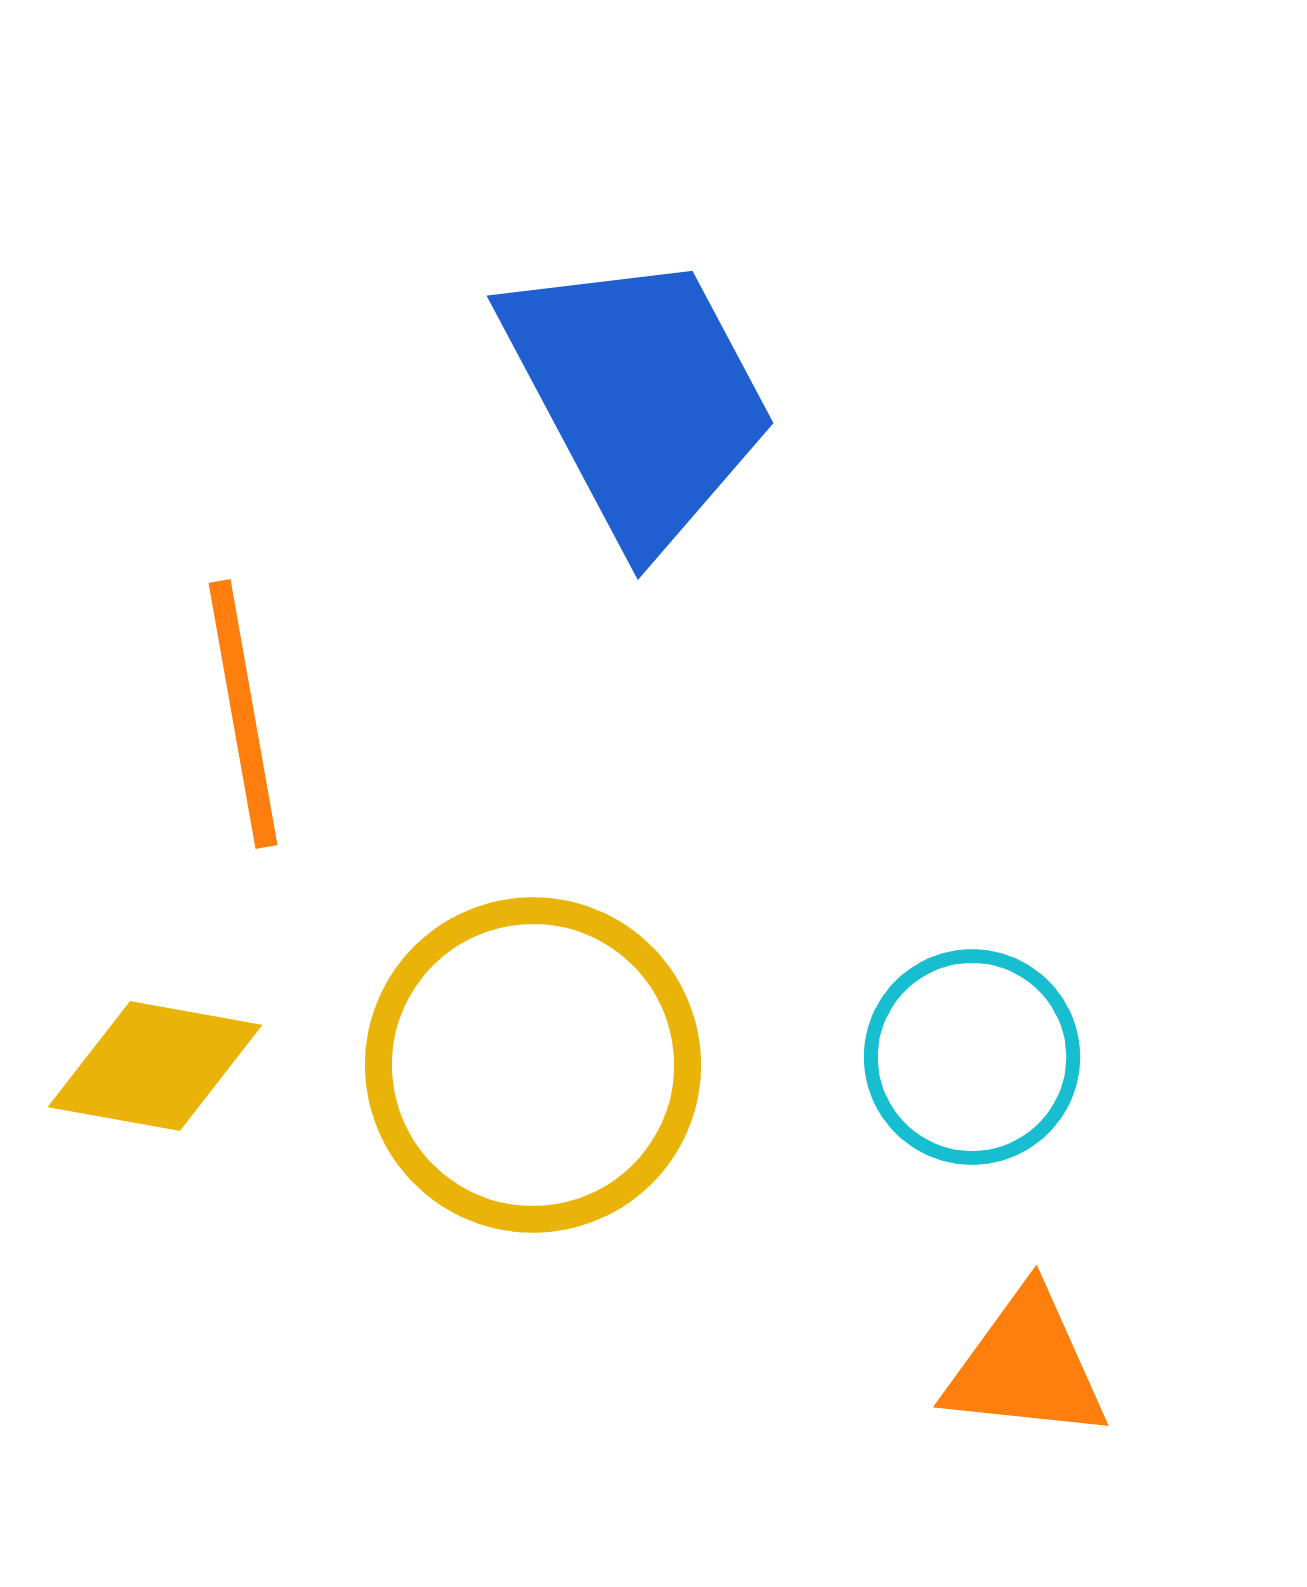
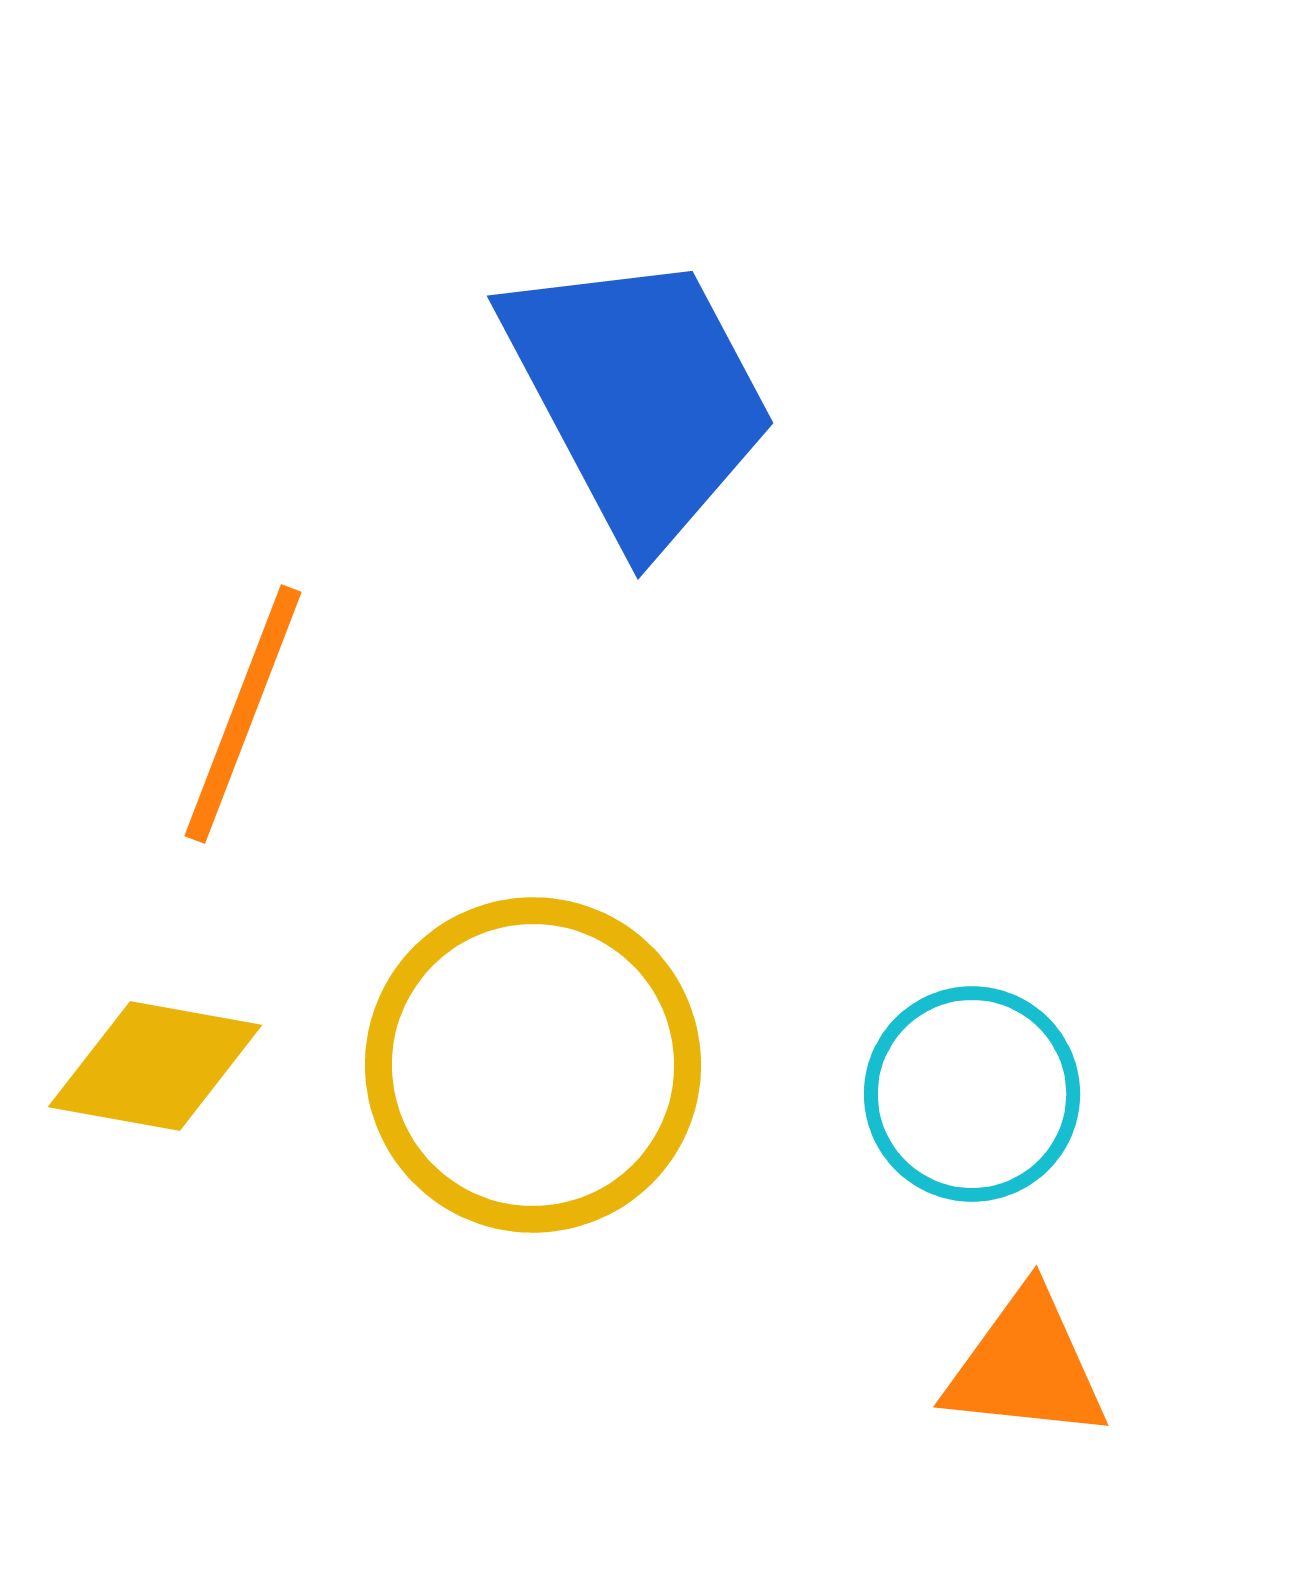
orange line: rotated 31 degrees clockwise
cyan circle: moved 37 px down
